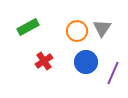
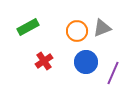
gray triangle: rotated 36 degrees clockwise
